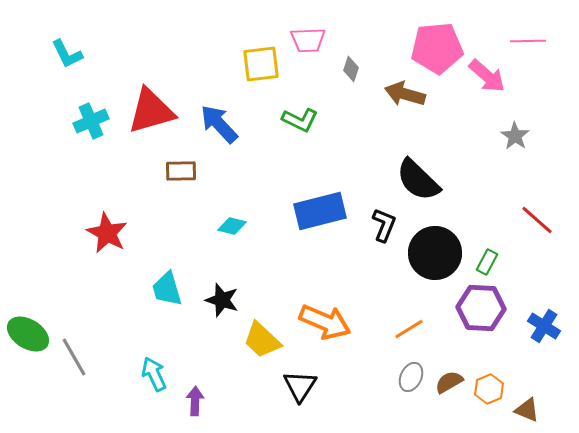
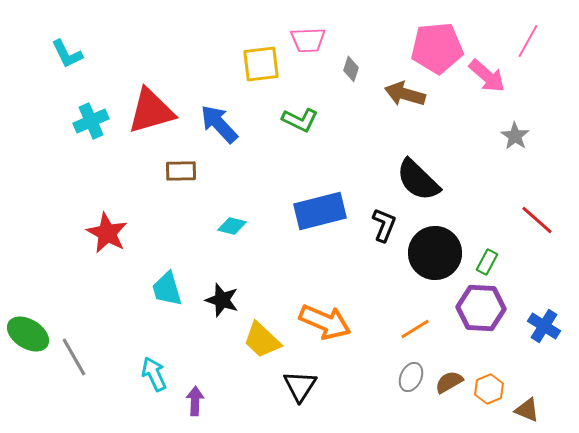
pink line: rotated 60 degrees counterclockwise
orange line: moved 6 px right
